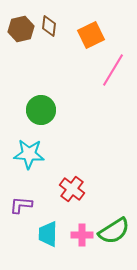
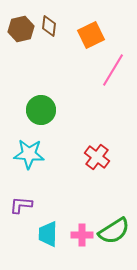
red cross: moved 25 px right, 32 px up
